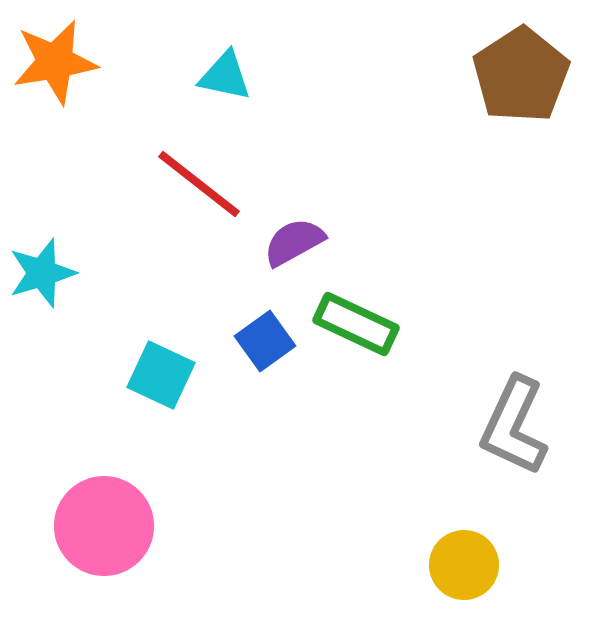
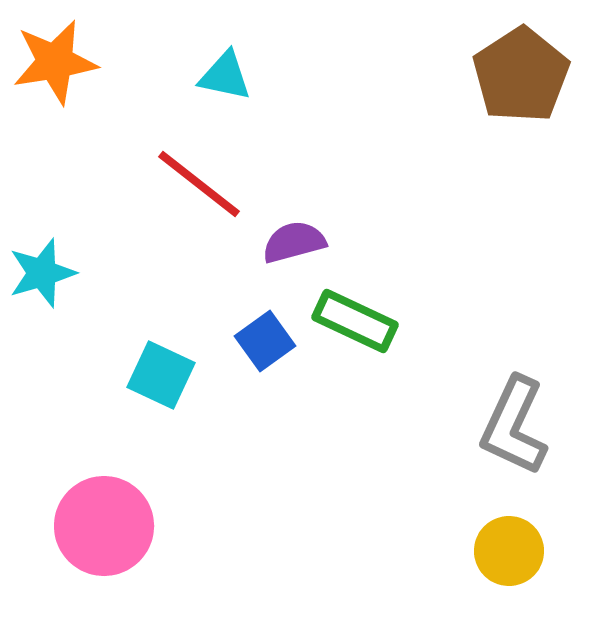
purple semicircle: rotated 14 degrees clockwise
green rectangle: moved 1 px left, 3 px up
yellow circle: moved 45 px right, 14 px up
